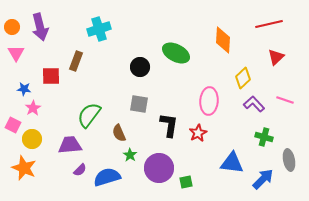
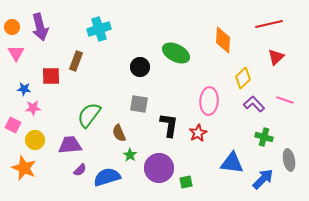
pink star: rotated 28 degrees clockwise
yellow circle: moved 3 px right, 1 px down
